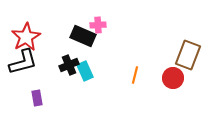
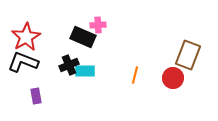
black rectangle: moved 1 px down
black L-shape: rotated 144 degrees counterclockwise
cyan rectangle: rotated 66 degrees counterclockwise
purple rectangle: moved 1 px left, 2 px up
